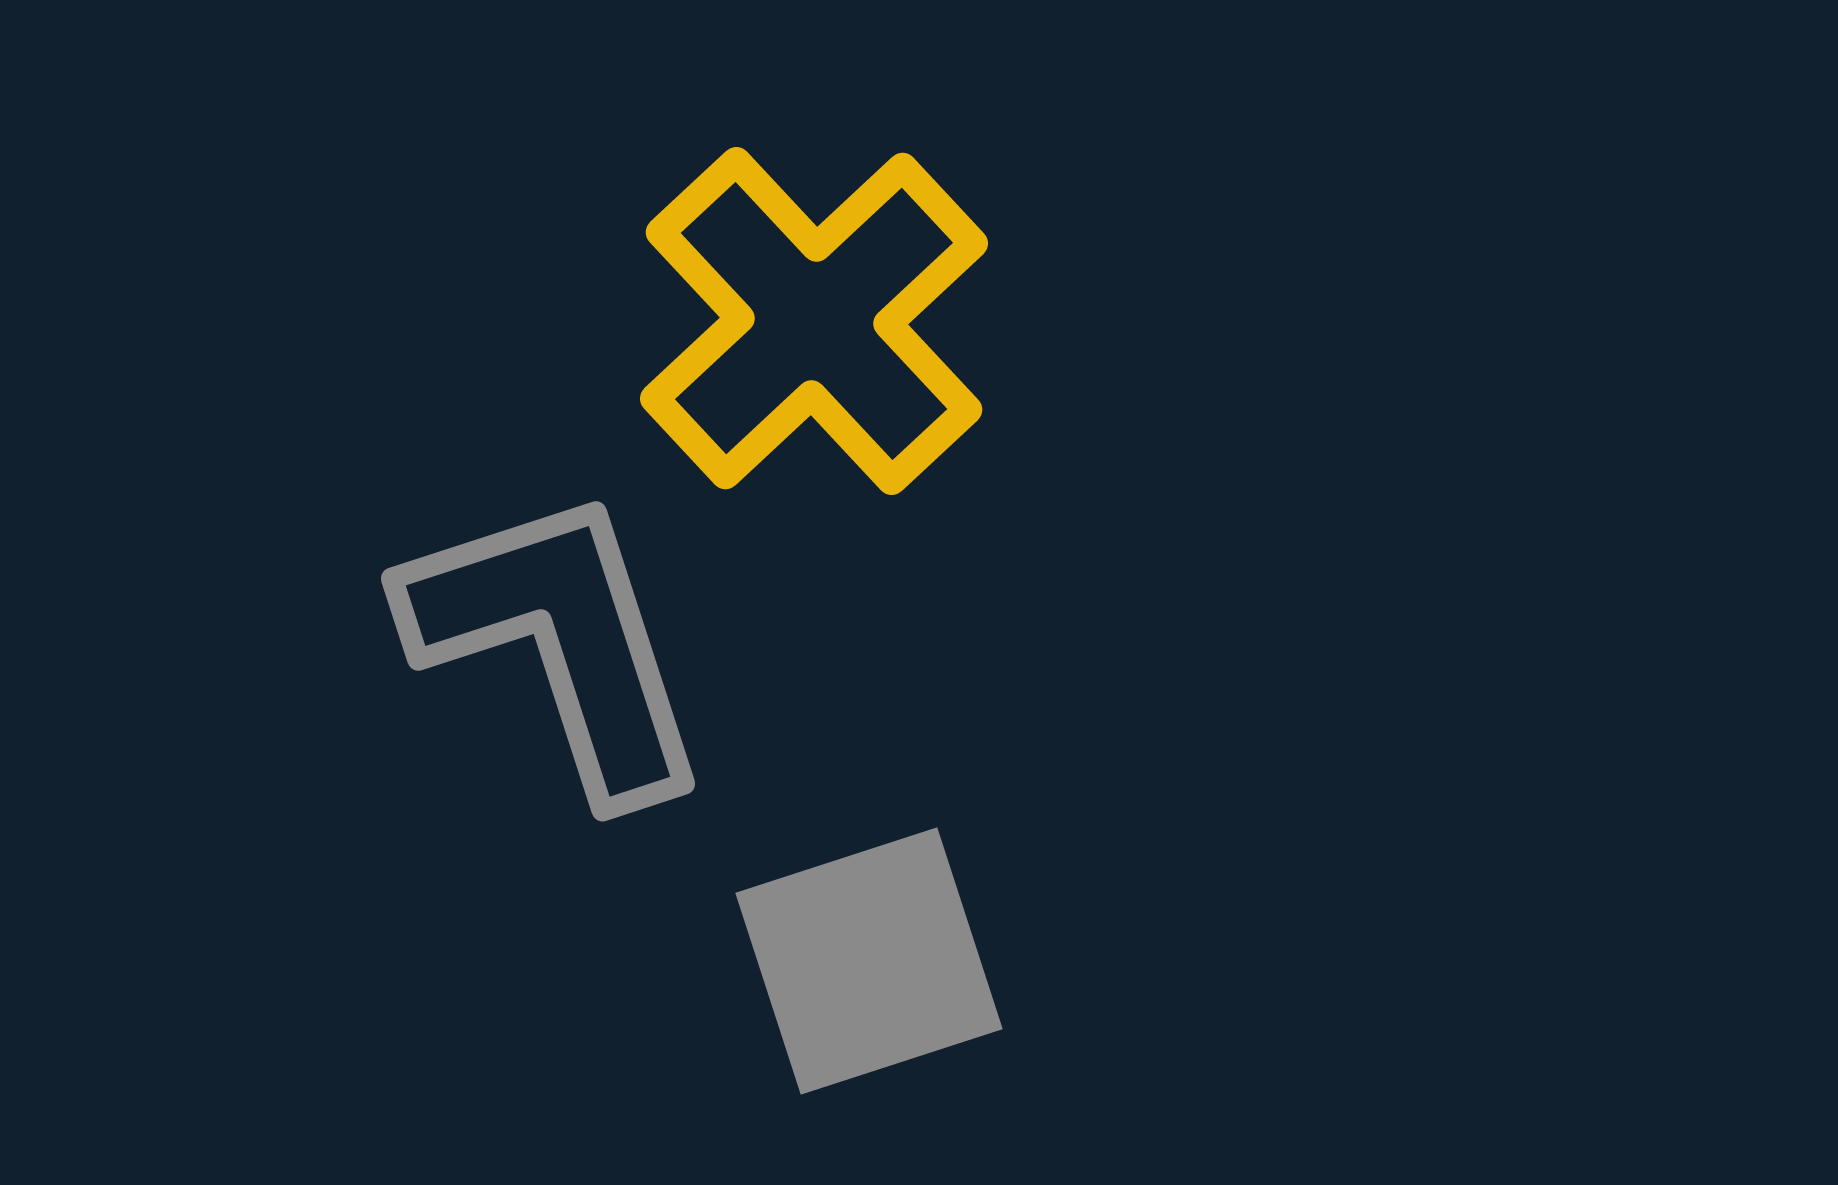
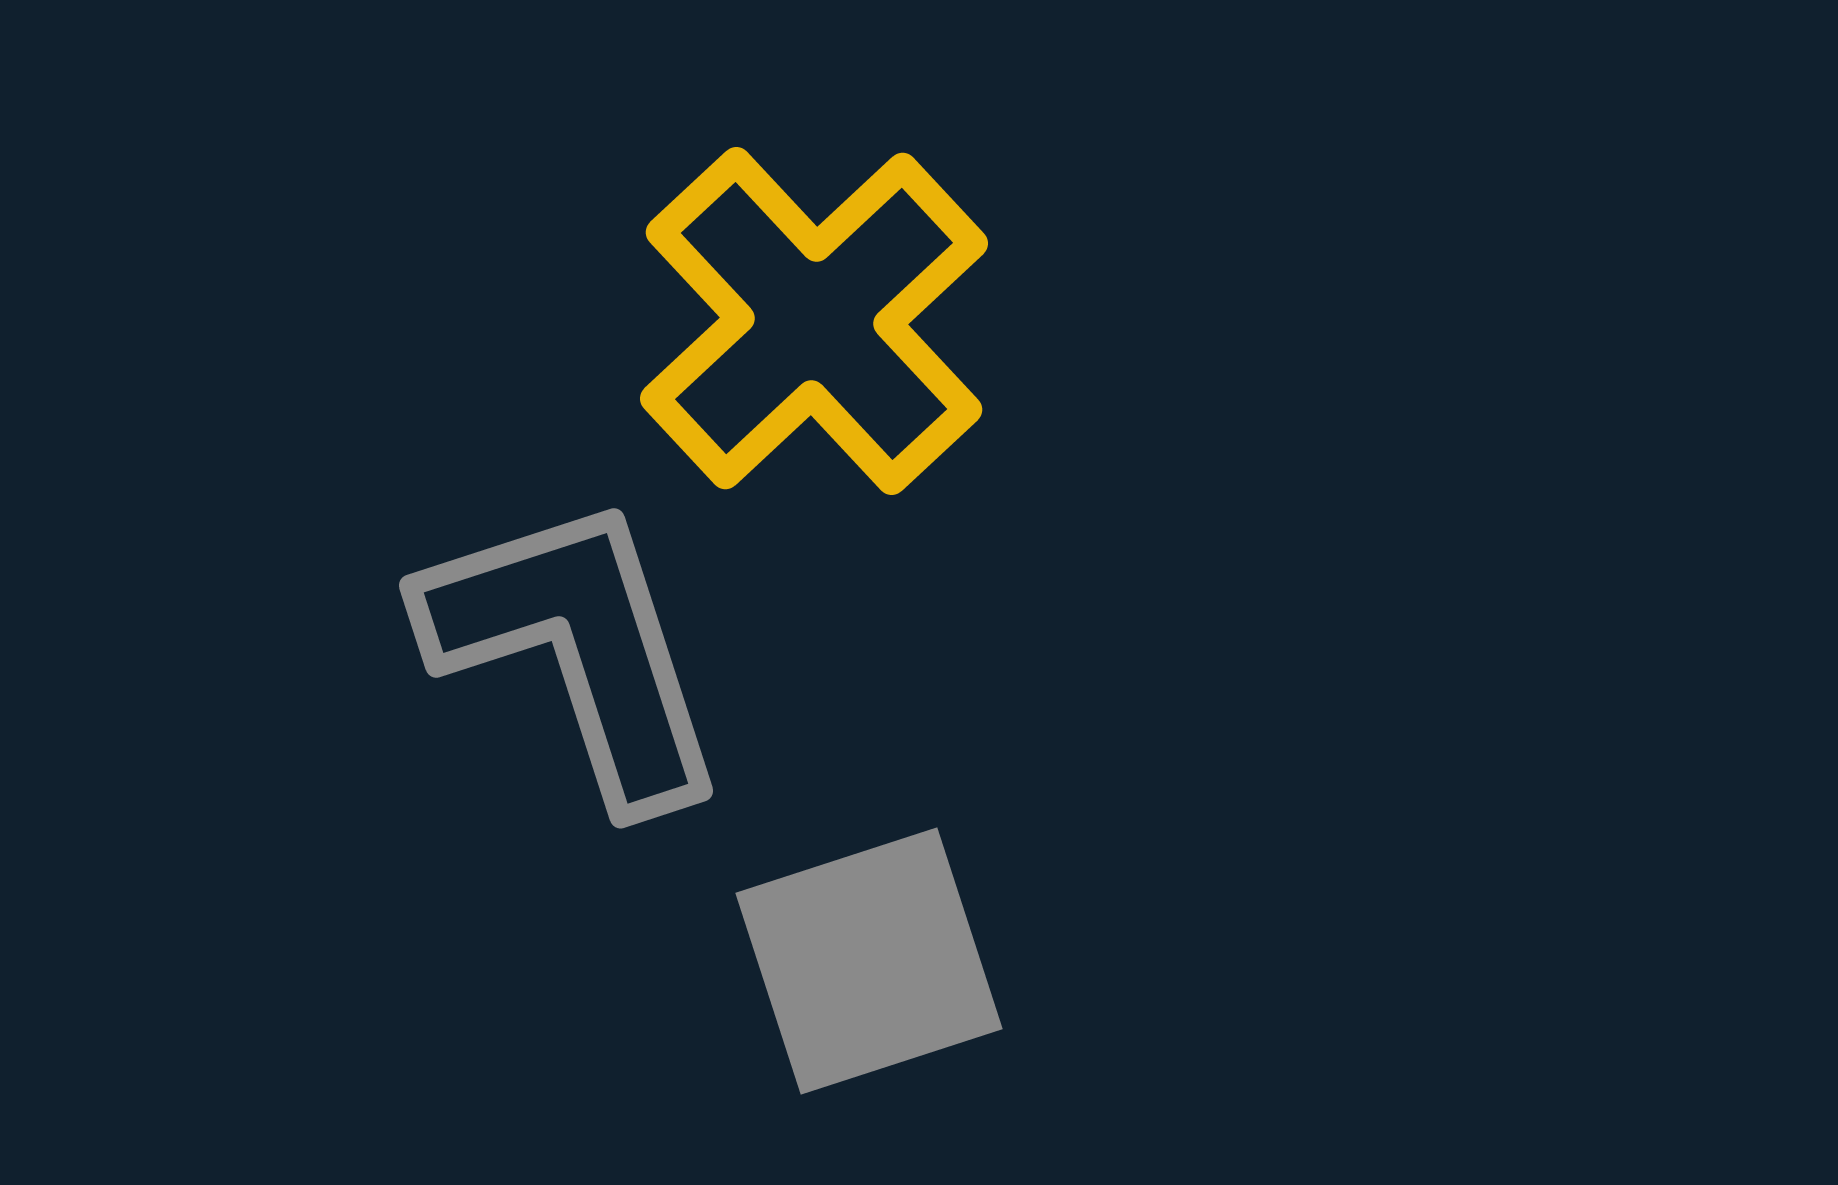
gray L-shape: moved 18 px right, 7 px down
